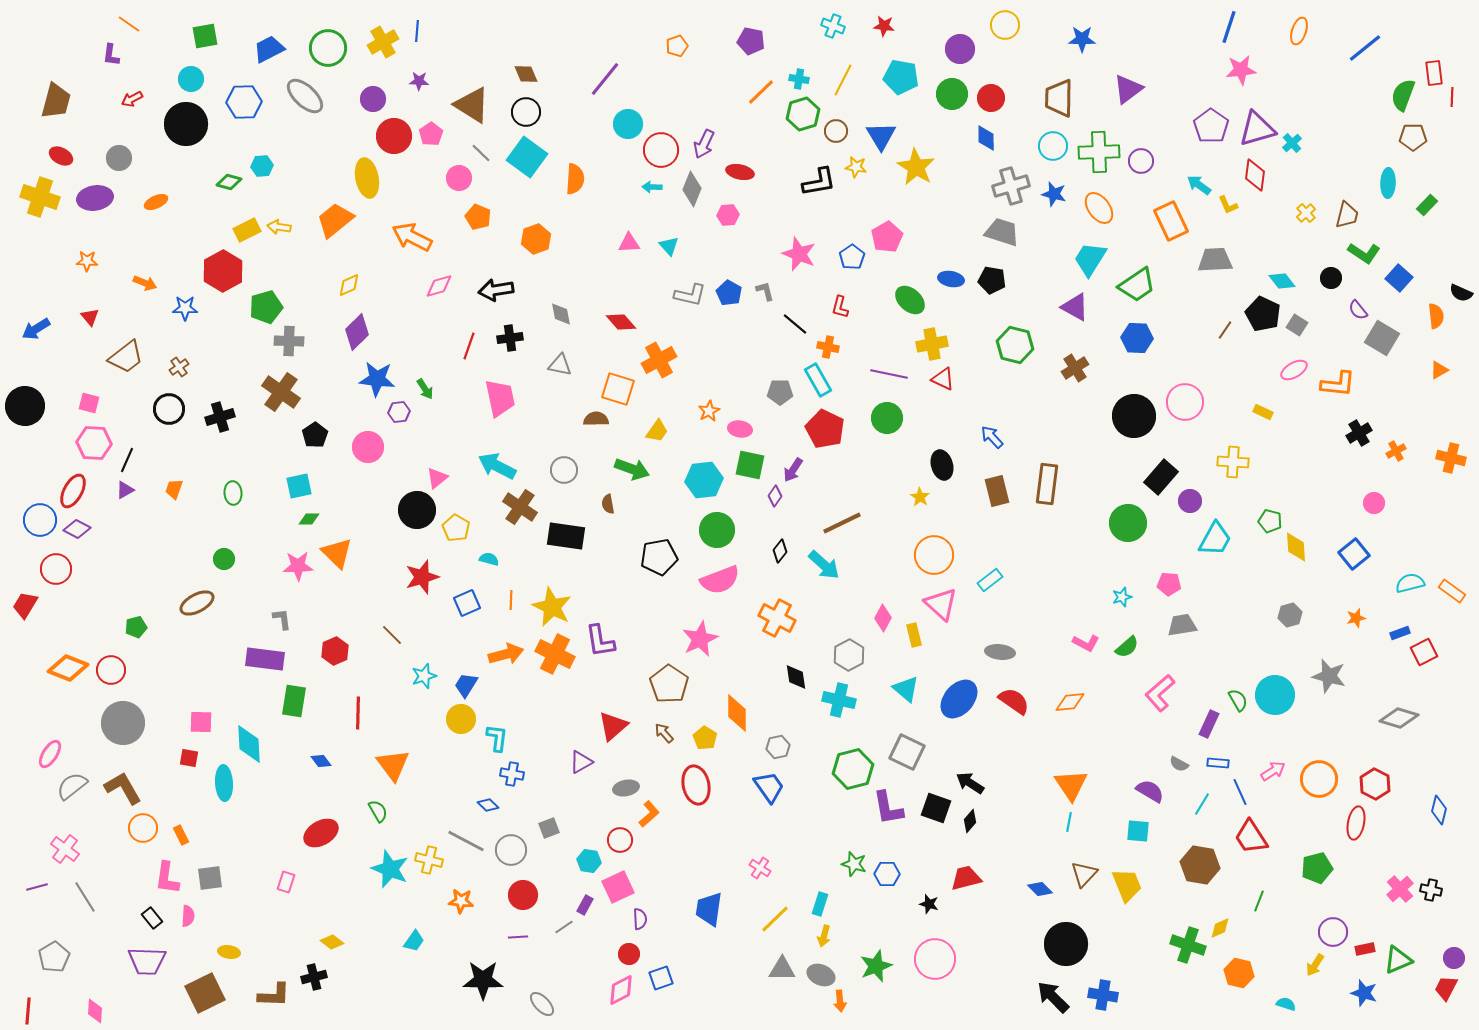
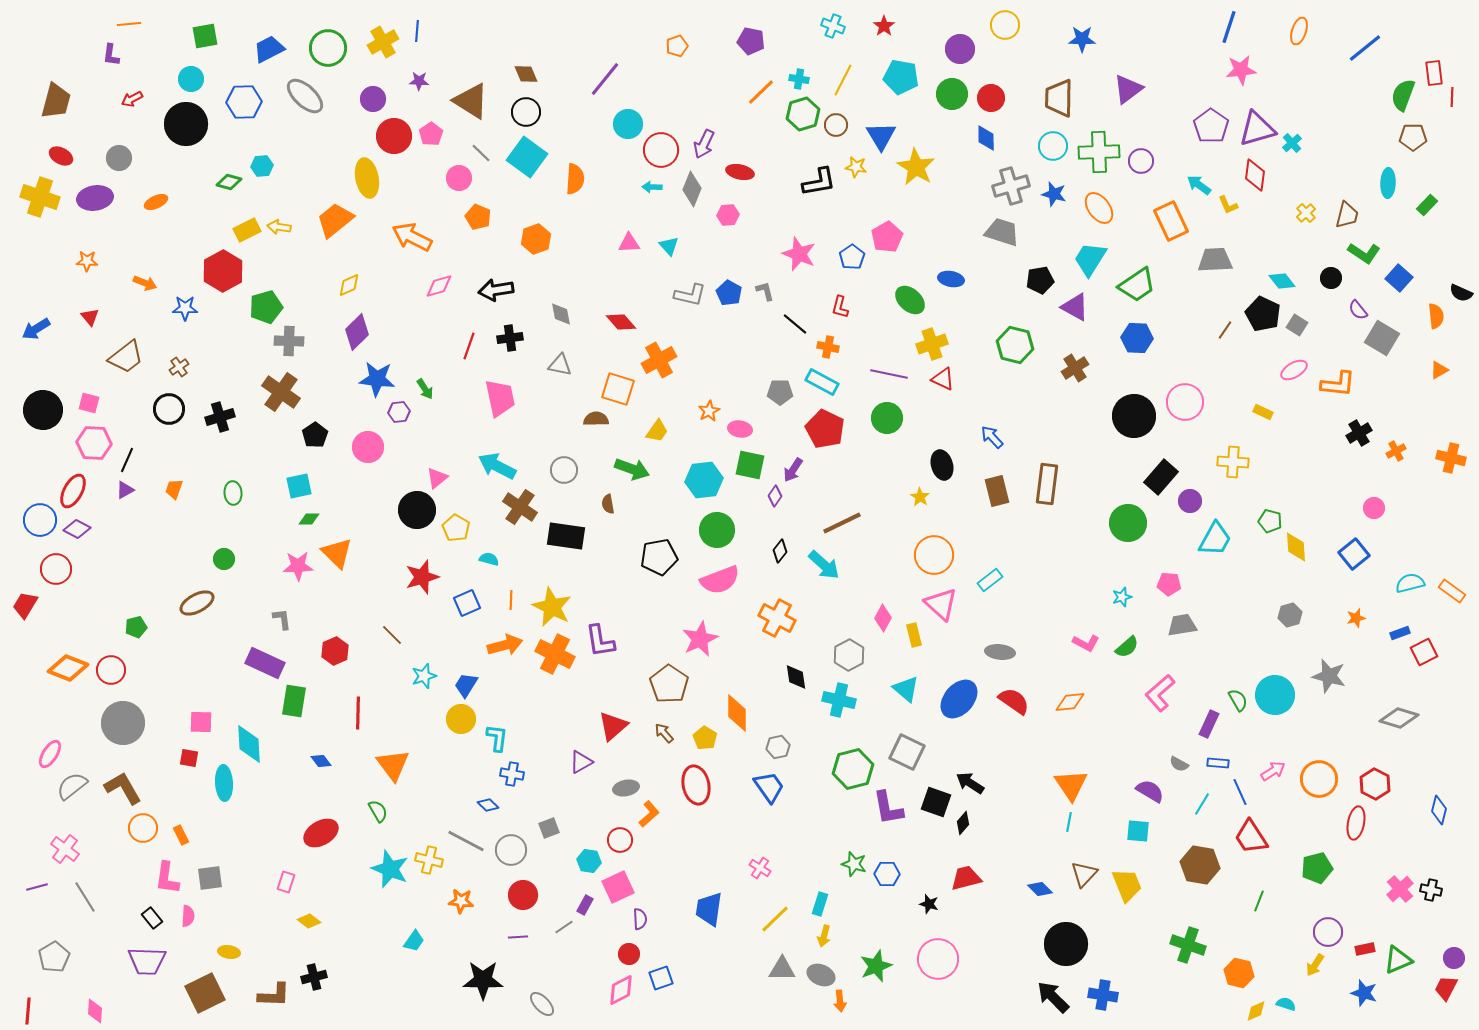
orange line at (129, 24): rotated 40 degrees counterclockwise
red star at (884, 26): rotated 30 degrees clockwise
brown triangle at (472, 105): moved 1 px left, 4 px up
brown circle at (836, 131): moved 6 px up
black pentagon at (992, 280): moved 48 px right; rotated 20 degrees counterclockwise
yellow cross at (932, 344): rotated 8 degrees counterclockwise
cyan rectangle at (818, 380): moved 4 px right, 2 px down; rotated 32 degrees counterclockwise
black circle at (25, 406): moved 18 px right, 4 px down
pink circle at (1374, 503): moved 5 px down
orange arrow at (506, 654): moved 1 px left, 9 px up
purple rectangle at (265, 659): moved 4 px down; rotated 18 degrees clockwise
black square at (936, 808): moved 6 px up
black diamond at (970, 821): moved 7 px left, 2 px down
yellow diamond at (1220, 928): moved 36 px right, 83 px down
purple circle at (1333, 932): moved 5 px left
yellow diamond at (332, 942): moved 23 px left, 21 px up
pink circle at (935, 959): moved 3 px right
